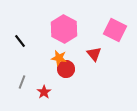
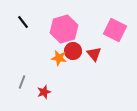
pink hexagon: rotated 16 degrees clockwise
black line: moved 3 px right, 19 px up
red circle: moved 7 px right, 18 px up
red star: rotated 16 degrees clockwise
